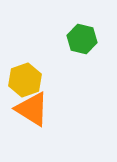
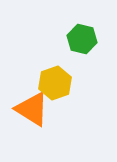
yellow hexagon: moved 30 px right, 3 px down
